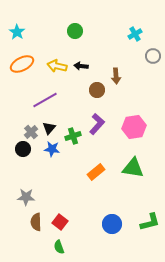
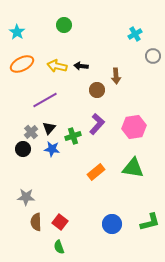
green circle: moved 11 px left, 6 px up
